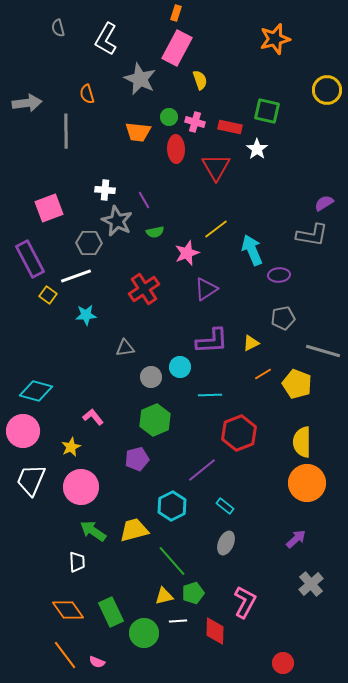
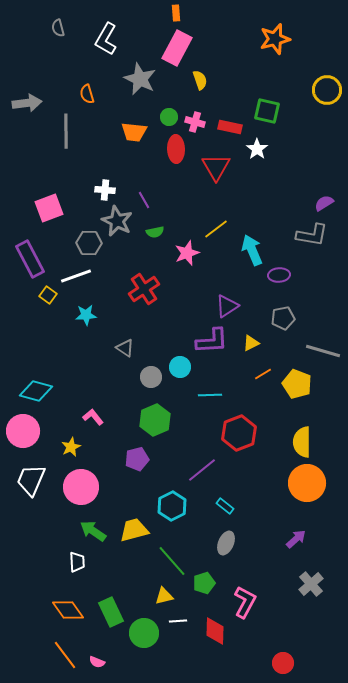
orange rectangle at (176, 13): rotated 21 degrees counterclockwise
orange trapezoid at (138, 132): moved 4 px left
purple triangle at (206, 289): moved 21 px right, 17 px down
gray triangle at (125, 348): rotated 42 degrees clockwise
green pentagon at (193, 593): moved 11 px right, 10 px up
